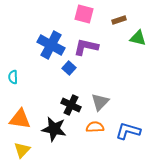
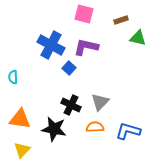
brown rectangle: moved 2 px right
